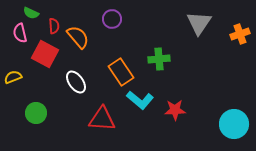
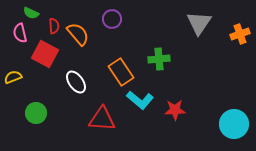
orange semicircle: moved 3 px up
